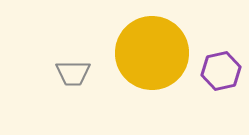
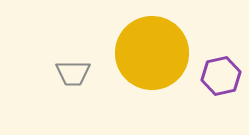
purple hexagon: moved 5 px down
